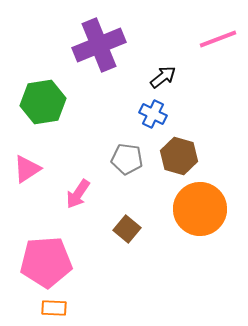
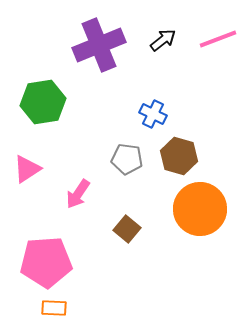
black arrow: moved 37 px up
